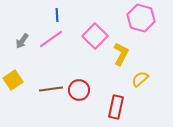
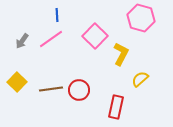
yellow square: moved 4 px right, 2 px down; rotated 12 degrees counterclockwise
